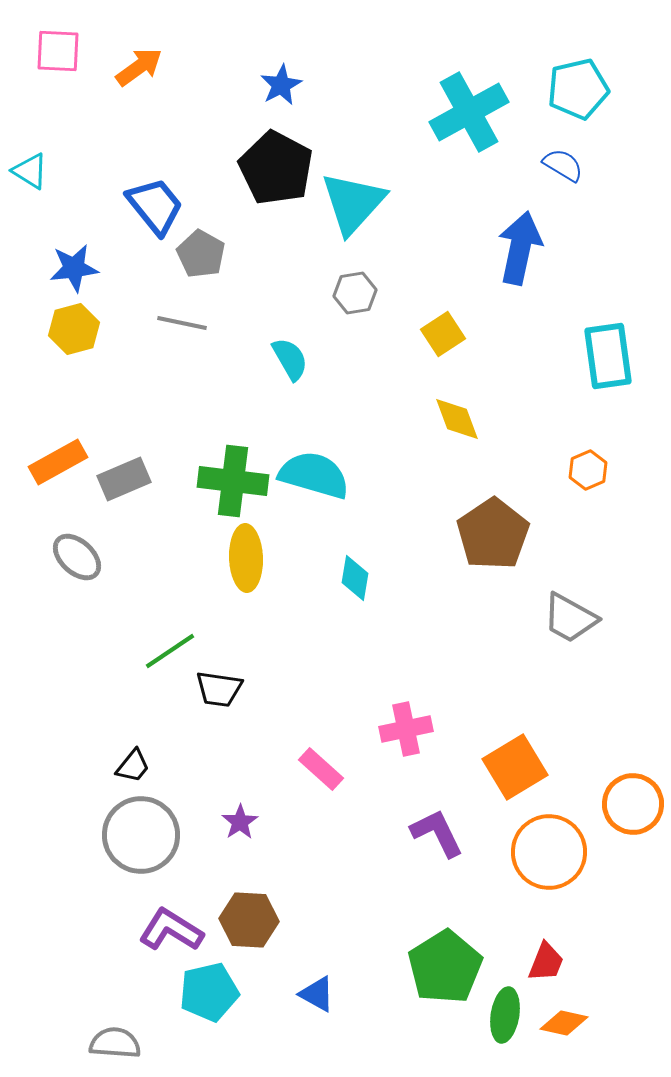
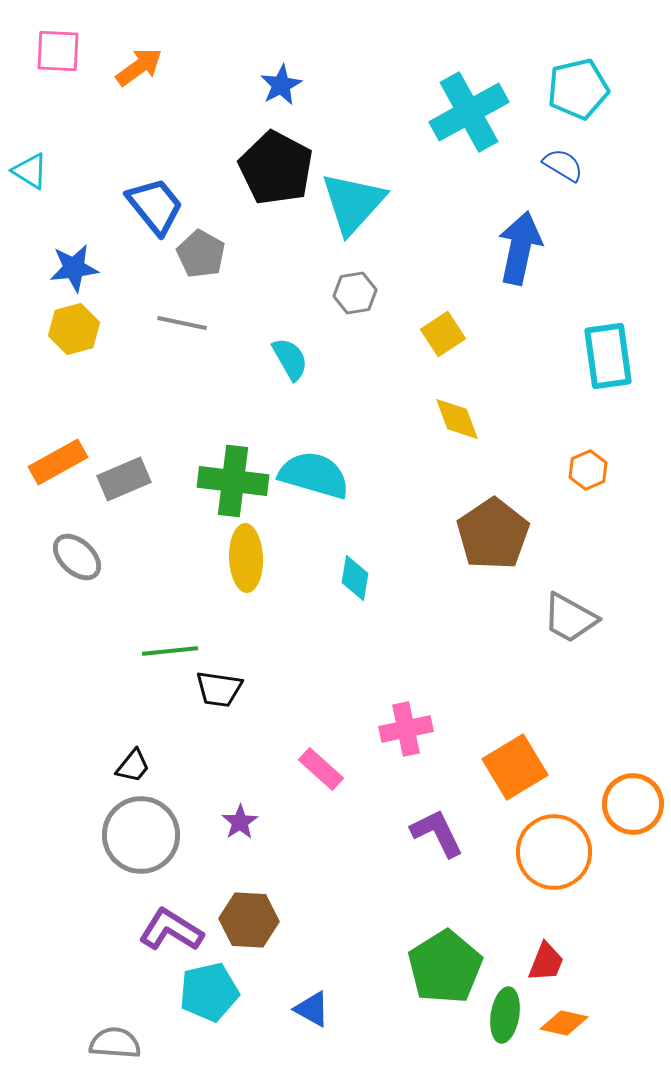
green line at (170, 651): rotated 28 degrees clockwise
orange circle at (549, 852): moved 5 px right
blue triangle at (317, 994): moved 5 px left, 15 px down
